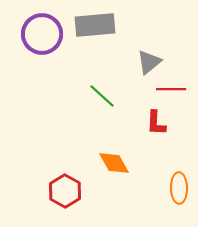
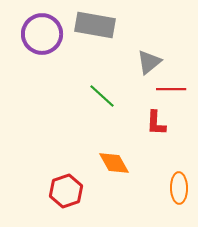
gray rectangle: rotated 15 degrees clockwise
red hexagon: moved 1 px right; rotated 12 degrees clockwise
